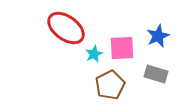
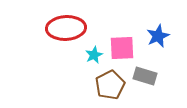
red ellipse: rotated 39 degrees counterclockwise
cyan star: moved 1 px down
gray rectangle: moved 11 px left, 2 px down
